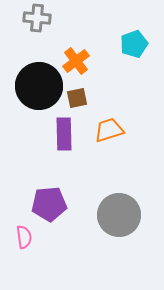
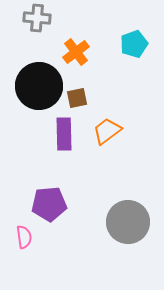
orange cross: moved 9 px up
orange trapezoid: moved 2 px left, 1 px down; rotated 20 degrees counterclockwise
gray circle: moved 9 px right, 7 px down
